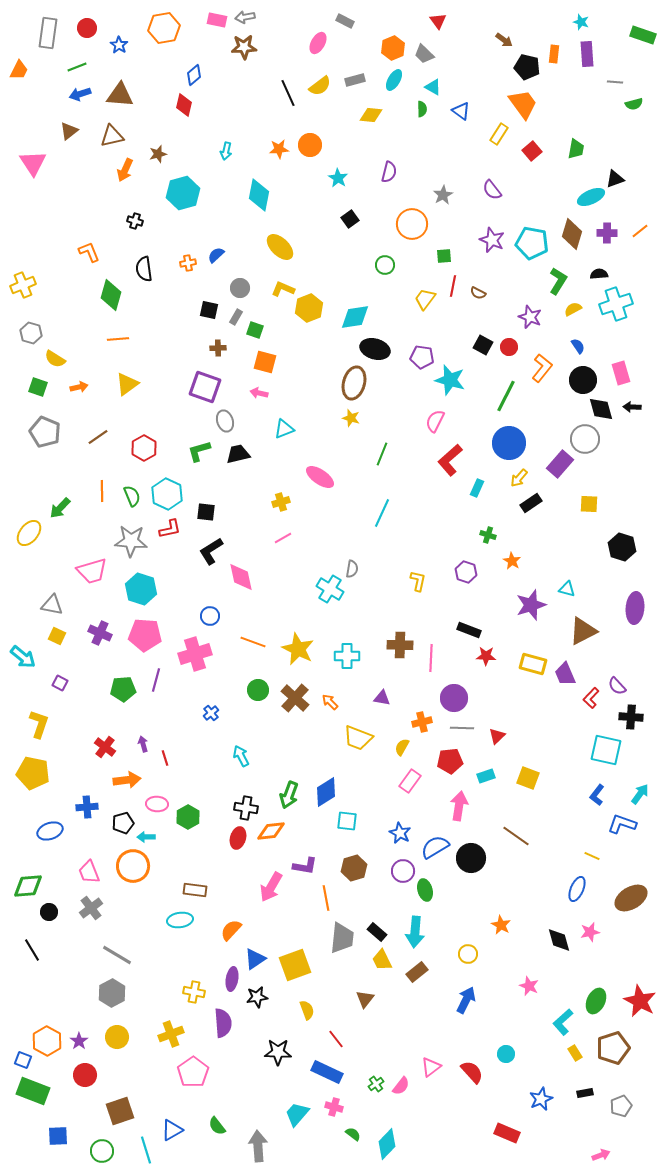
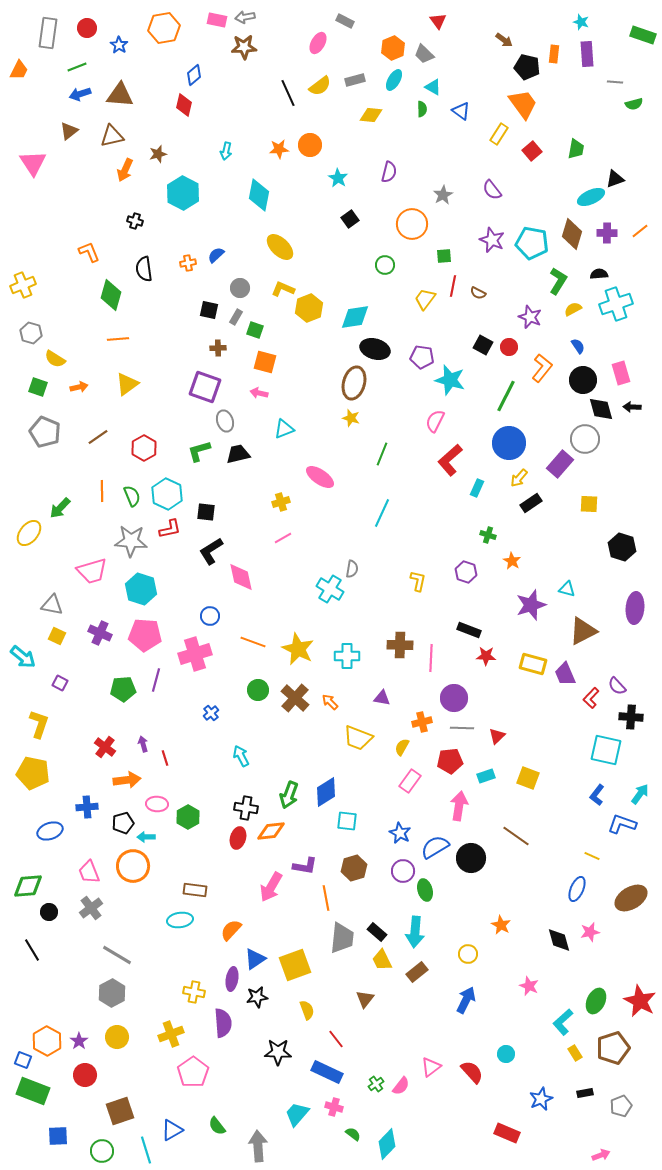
cyan hexagon at (183, 193): rotated 16 degrees counterclockwise
